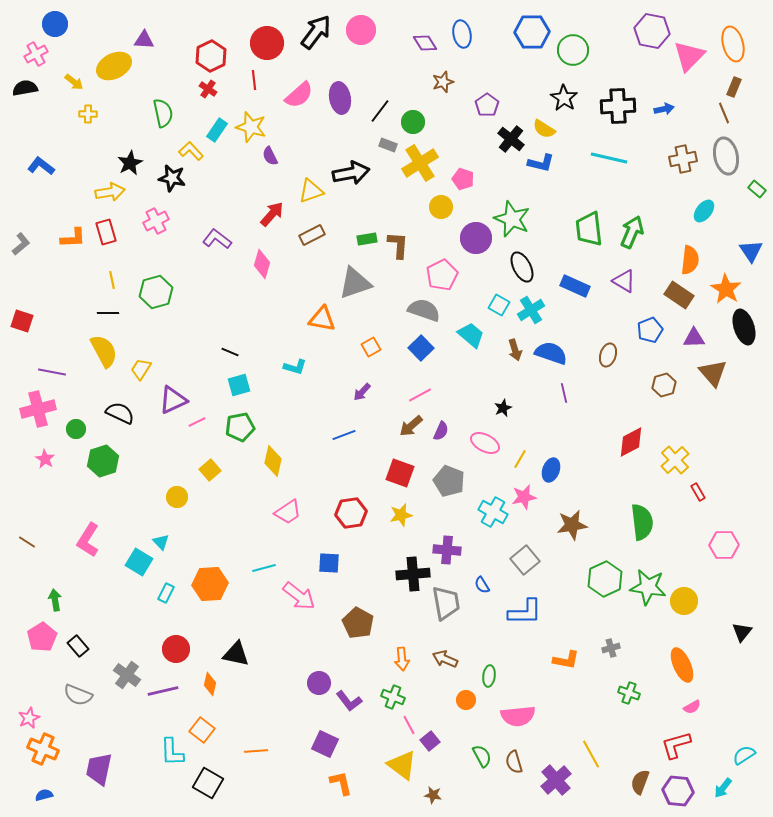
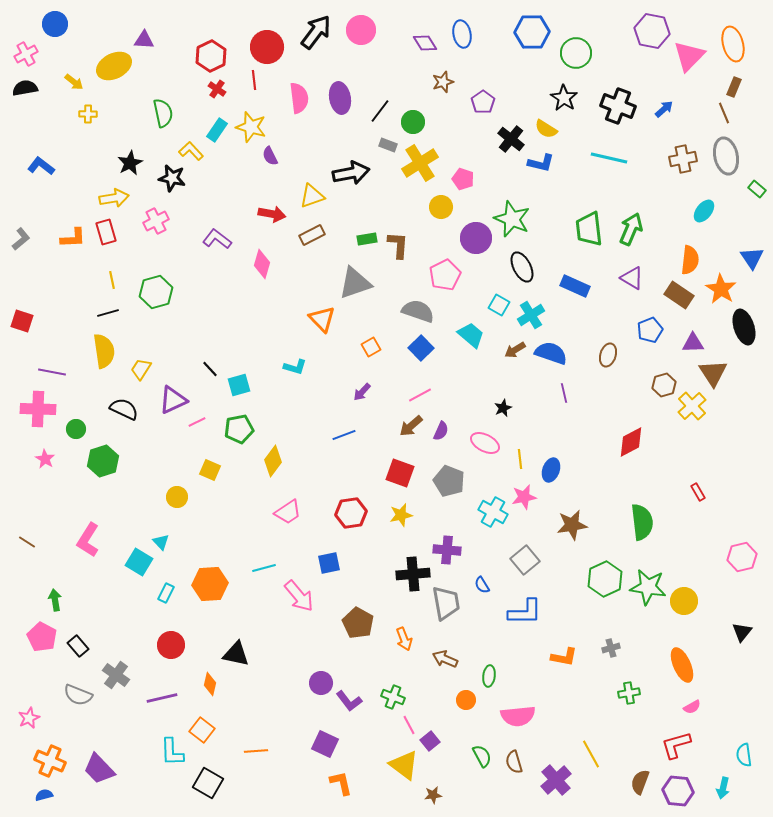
red circle at (267, 43): moved 4 px down
green circle at (573, 50): moved 3 px right, 3 px down
pink cross at (36, 54): moved 10 px left
red cross at (208, 89): moved 9 px right
pink semicircle at (299, 95): moved 3 px down; rotated 56 degrees counterclockwise
purple pentagon at (487, 105): moved 4 px left, 3 px up
black cross at (618, 106): rotated 24 degrees clockwise
blue arrow at (664, 109): rotated 30 degrees counterclockwise
yellow semicircle at (544, 129): moved 2 px right
yellow triangle at (311, 191): moved 1 px right, 5 px down
yellow arrow at (110, 192): moved 4 px right, 6 px down
red arrow at (272, 214): rotated 60 degrees clockwise
green arrow at (632, 232): moved 1 px left, 3 px up
gray L-shape at (21, 244): moved 5 px up
blue triangle at (751, 251): moved 1 px right, 7 px down
pink pentagon at (442, 275): moved 3 px right
purple triangle at (624, 281): moved 8 px right, 3 px up
orange star at (726, 289): moved 5 px left
gray semicircle at (424, 310): moved 6 px left, 1 px down
cyan cross at (531, 310): moved 5 px down
black line at (108, 313): rotated 15 degrees counterclockwise
orange triangle at (322, 319): rotated 36 degrees clockwise
purple triangle at (694, 338): moved 1 px left, 5 px down
brown arrow at (515, 350): rotated 75 degrees clockwise
yellow semicircle at (104, 351): rotated 20 degrees clockwise
black line at (230, 352): moved 20 px left, 17 px down; rotated 24 degrees clockwise
brown triangle at (713, 373): rotated 8 degrees clockwise
pink cross at (38, 409): rotated 16 degrees clockwise
black semicircle at (120, 413): moved 4 px right, 4 px up
green pentagon at (240, 427): moved 1 px left, 2 px down
yellow line at (520, 459): rotated 36 degrees counterclockwise
yellow cross at (675, 460): moved 17 px right, 54 px up
yellow diamond at (273, 461): rotated 24 degrees clockwise
yellow square at (210, 470): rotated 25 degrees counterclockwise
pink hexagon at (724, 545): moved 18 px right, 12 px down; rotated 12 degrees counterclockwise
blue square at (329, 563): rotated 15 degrees counterclockwise
pink arrow at (299, 596): rotated 12 degrees clockwise
pink pentagon at (42, 637): rotated 12 degrees counterclockwise
red circle at (176, 649): moved 5 px left, 4 px up
orange arrow at (402, 659): moved 2 px right, 20 px up; rotated 15 degrees counterclockwise
orange L-shape at (566, 660): moved 2 px left, 3 px up
gray cross at (127, 675): moved 11 px left
purple circle at (319, 683): moved 2 px right
purple line at (163, 691): moved 1 px left, 7 px down
green cross at (629, 693): rotated 30 degrees counterclockwise
orange cross at (43, 749): moved 7 px right, 12 px down
cyan semicircle at (744, 755): rotated 65 degrees counterclockwise
yellow triangle at (402, 765): moved 2 px right
purple trapezoid at (99, 769): rotated 56 degrees counterclockwise
cyan arrow at (723, 788): rotated 25 degrees counterclockwise
brown star at (433, 795): rotated 18 degrees counterclockwise
